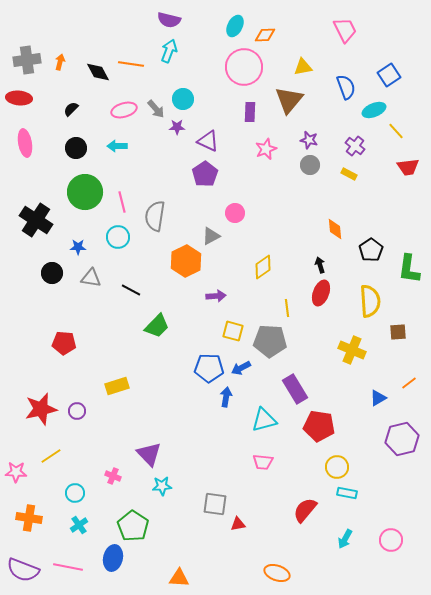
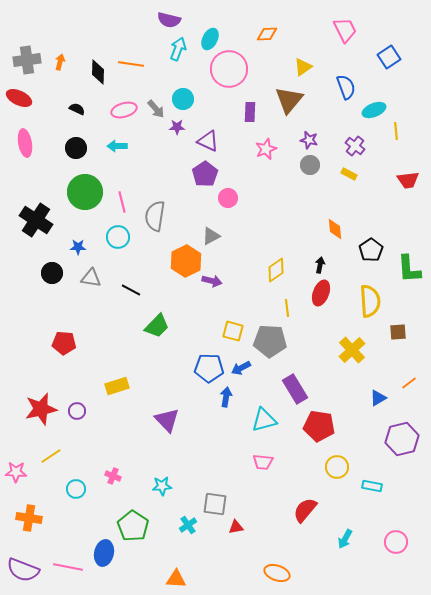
cyan ellipse at (235, 26): moved 25 px left, 13 px down
orange diamond at (265, 35): moved 2 px right, 1 px up
cyan arrow at (169, 51): moved 9 px right, 2 px up
pink circle at (244, 67): moved 15 px left, 2 px down
yellow triangle at (303, 67): rotated 24 degrees counterclockwise
black diamond at (98, 72): rotated 30 degrees clockwise
blue square at (389, 75): moved 18 px up
red ellipse at (19, 98): rotated 20 degrees clockwise
black semicircle at (71, 109): moved 6 px right; rotated 70 degrees clockwise
yellow line at (396, 131): rotated 36 degrees clockwise
red trapezoid at (408, 167): moved 13 px down
pink circle at (235, 213): moved 7 px left, 15 px up
black arrow at (320, 265): rotated 28 degrees clockwise
yellow diamond at (263, 267): moved 13 px right, 3 px down
green L-shape at (409, 269): rotated 12 degrees counterclockwise
purple arrow at (216, 296): moved 4 px left, 15 px up; rotated 18 degrees clockwise
yellow cross at (352, 350): rotated 24 degrees clockwise
purple triangle at (149, 454): moved 18 px right, 34 px up
cyan circle at (75, 493): moved 1 px right, 4 px up
cyan rectangle at (347, 493): moved 25 px right, 7 px up
red triangle at (238, 524): moved 2 px left, 3 px down
cyan cross at (79, 525): moved 109 px right
pink circle at (391, 540): moved 5 px right, 2 px down
blue ellipse at (113, 558): moved 9 px left, 5 px up
orange triangle at (179, 578): moved 3 px left, 1 px down
